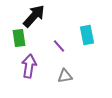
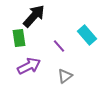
cyan rectangle: rotated 30 degrees counterclockwise
purple arrow: rotated 55 degrees clockwise
gray triangle: rotated 28 degrees counterclockwise
